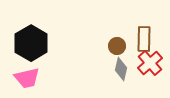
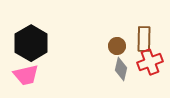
red cross: moved 1 px up; rotated 20 degrees clockwise
pink trapezoid: moved 1 px left, 3 px up
